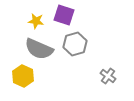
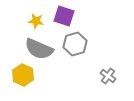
purple square: moved 1 px down
yellow hexagon: moved 1 px up
